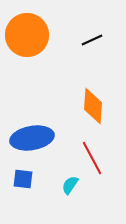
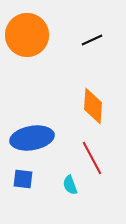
cyan semicircle: rotated 54 degrees counterclockwise
